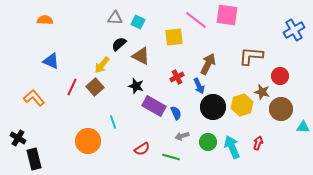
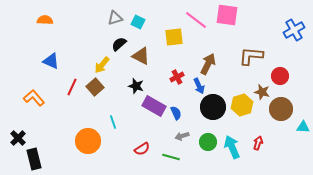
gray triangle: rotated 21 degrees counterclockwise
black cross: rotated 14 degrees clockwise
